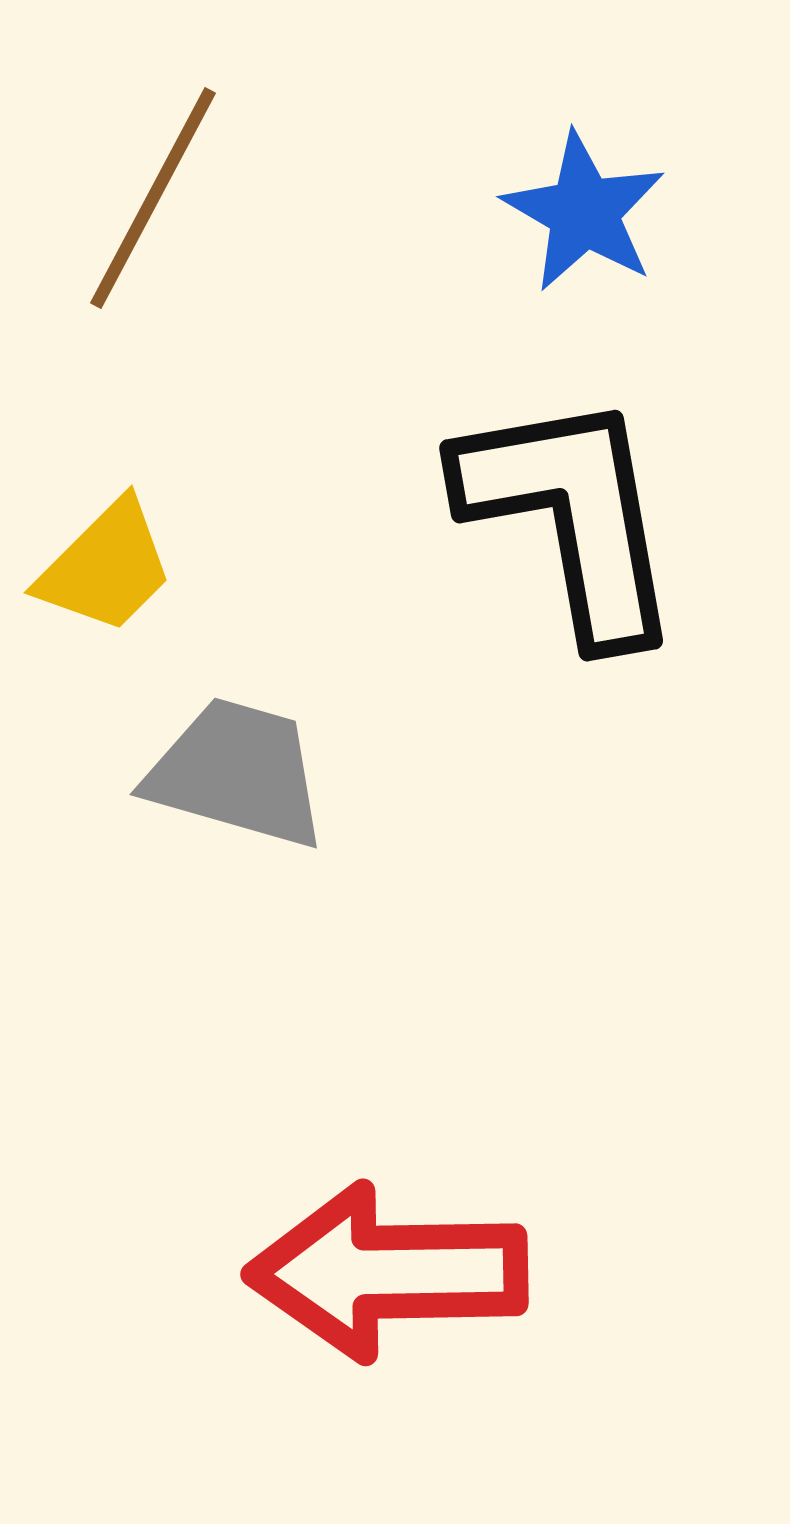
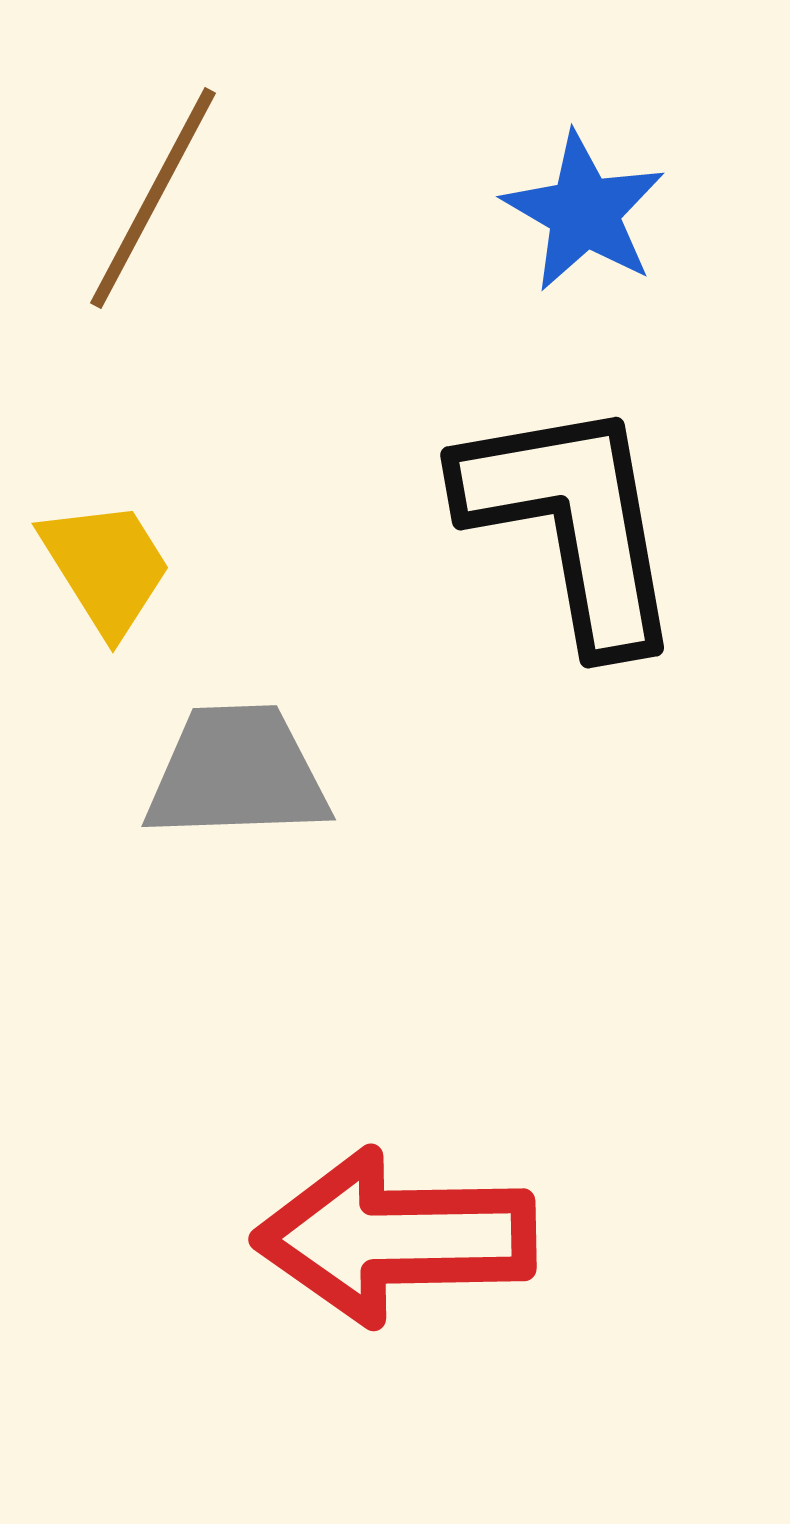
black L-shape: moved 1 px right, 7 px down
yellow trapezoid: rotated 77 degrees counterclockwise
gray trapezoid: rotated 18 degrees counterclockwise
red arrow: moved 8 px right, 35 px up
